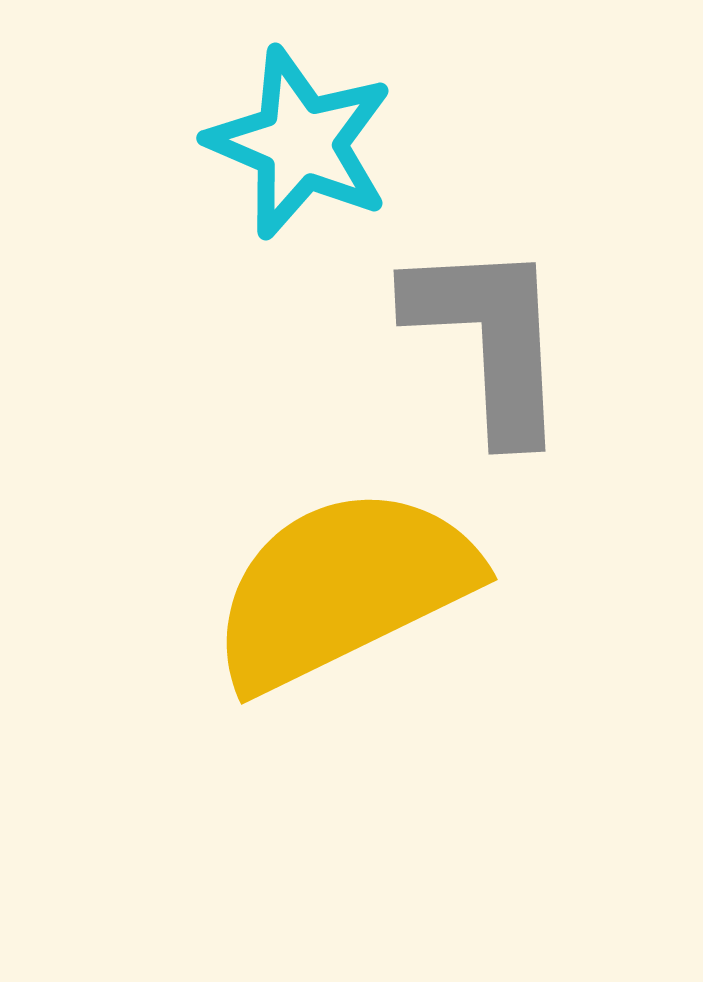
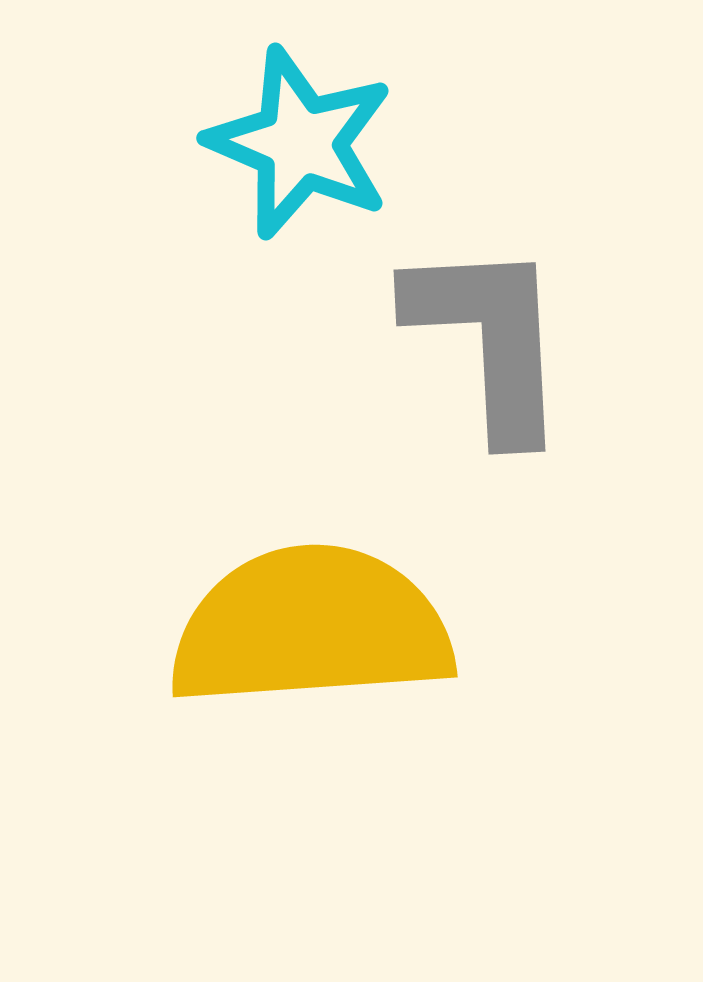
yellow semicircle: moved 32 px left, 39 px down; rotated 22 degrees clockwise
